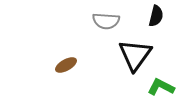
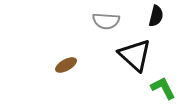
black triangle: rotated 24 degrees counterclockwise
green L-shape: moved 2 px right, 1 px down; rotated 36 degrees clockwise
